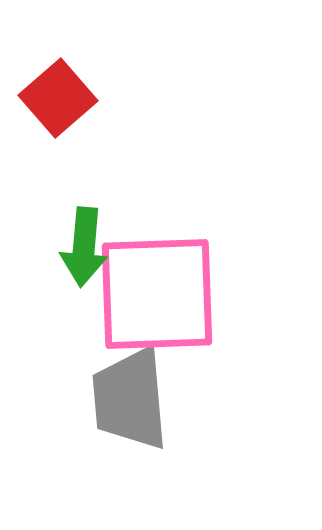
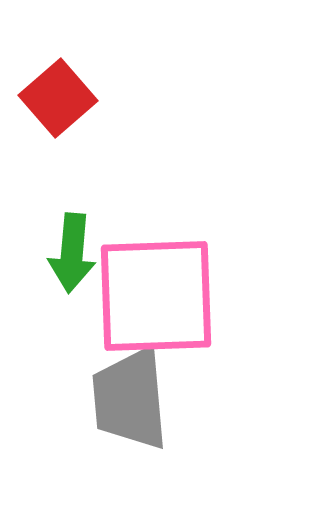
green arrow: moved 12 px left, 6 px down
pink square: moved 1 px left, 2 px down
